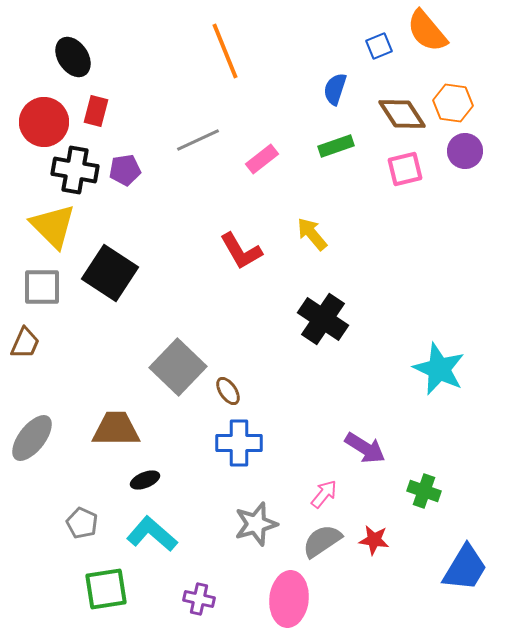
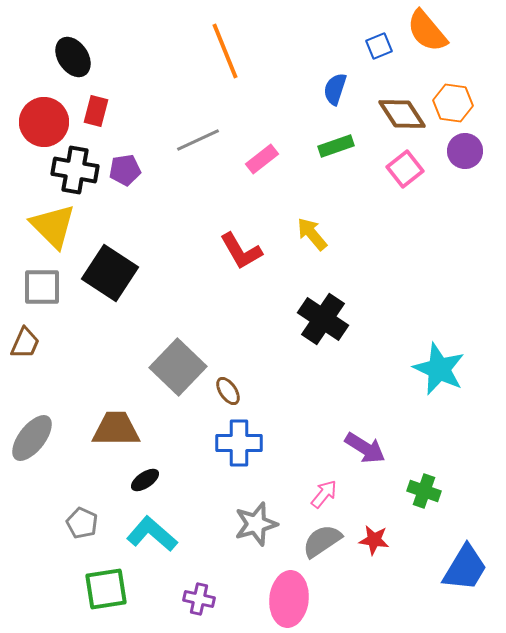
pink square at (405, 169): rotated 24 degrees counterclockwise
black ellipse at (145, 480): rotated 12 degrees counterclockwise
